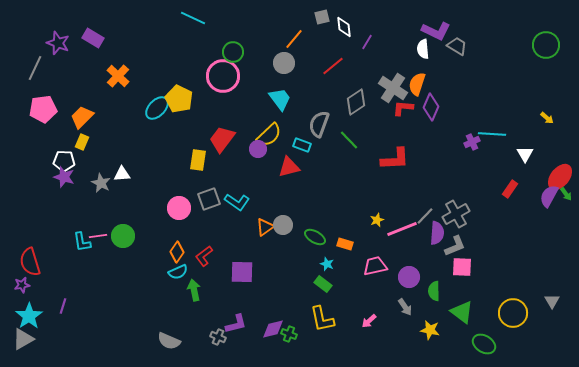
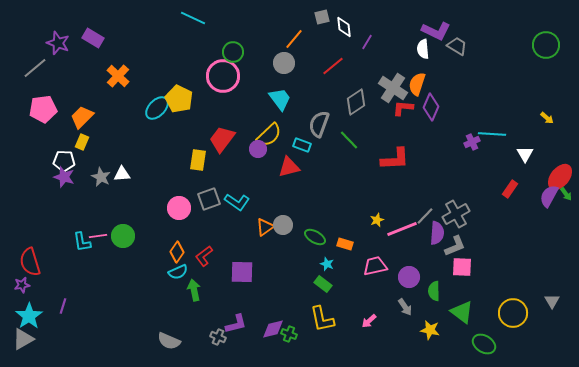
gray line at (35, 68): rotated 25 degrees clockwise
gray star at (101, 183): moved 6 px up
